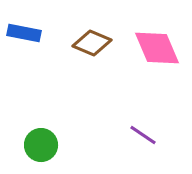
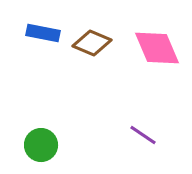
blue rectangle: moved 19 px right
